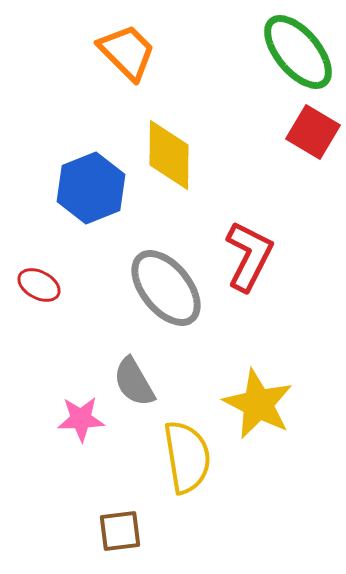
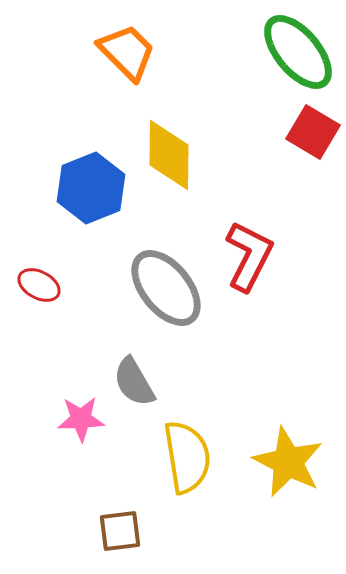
yellow star: moved 30 px right, 58 px down
